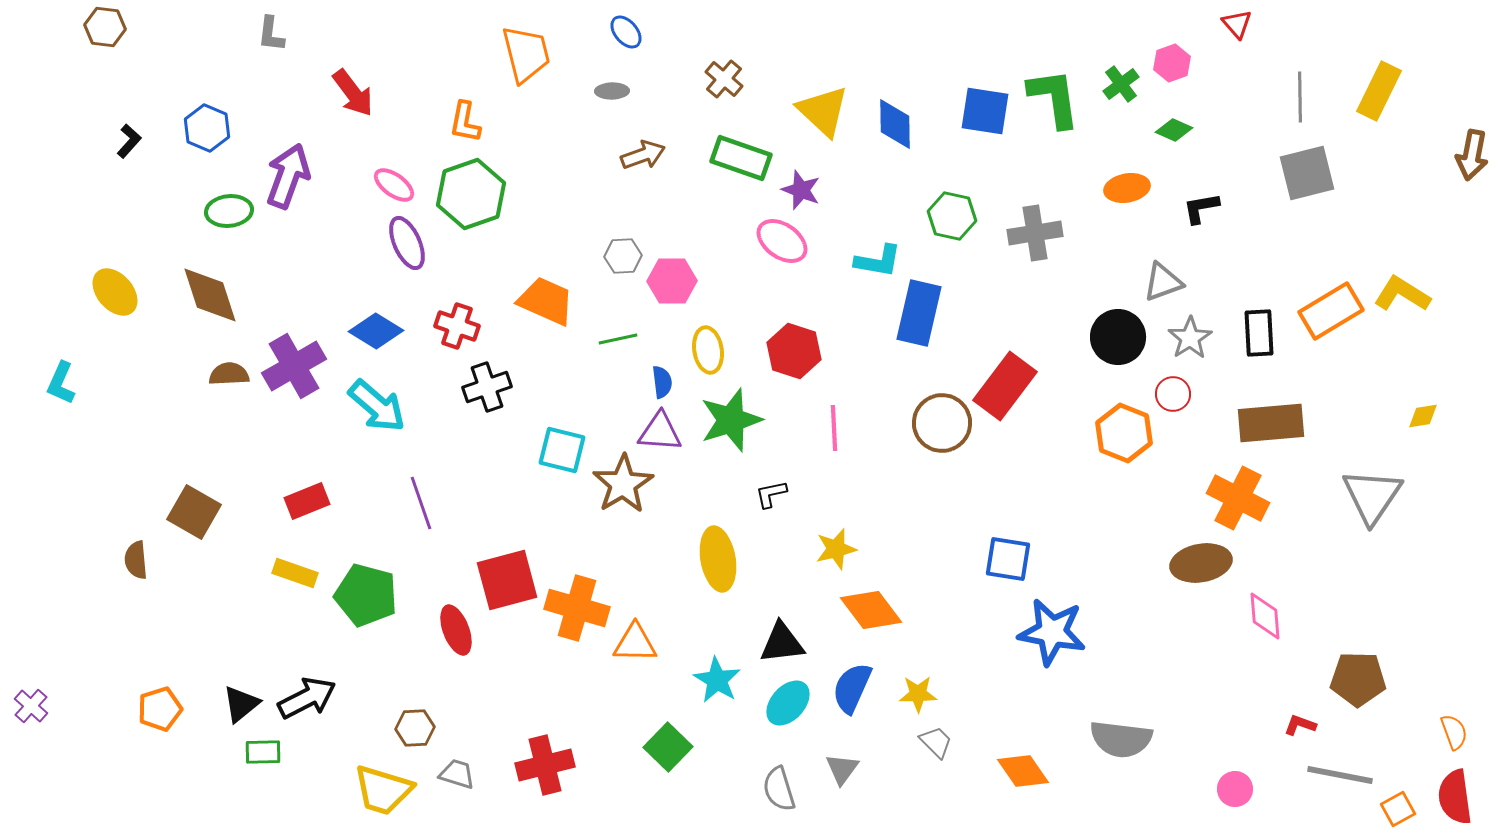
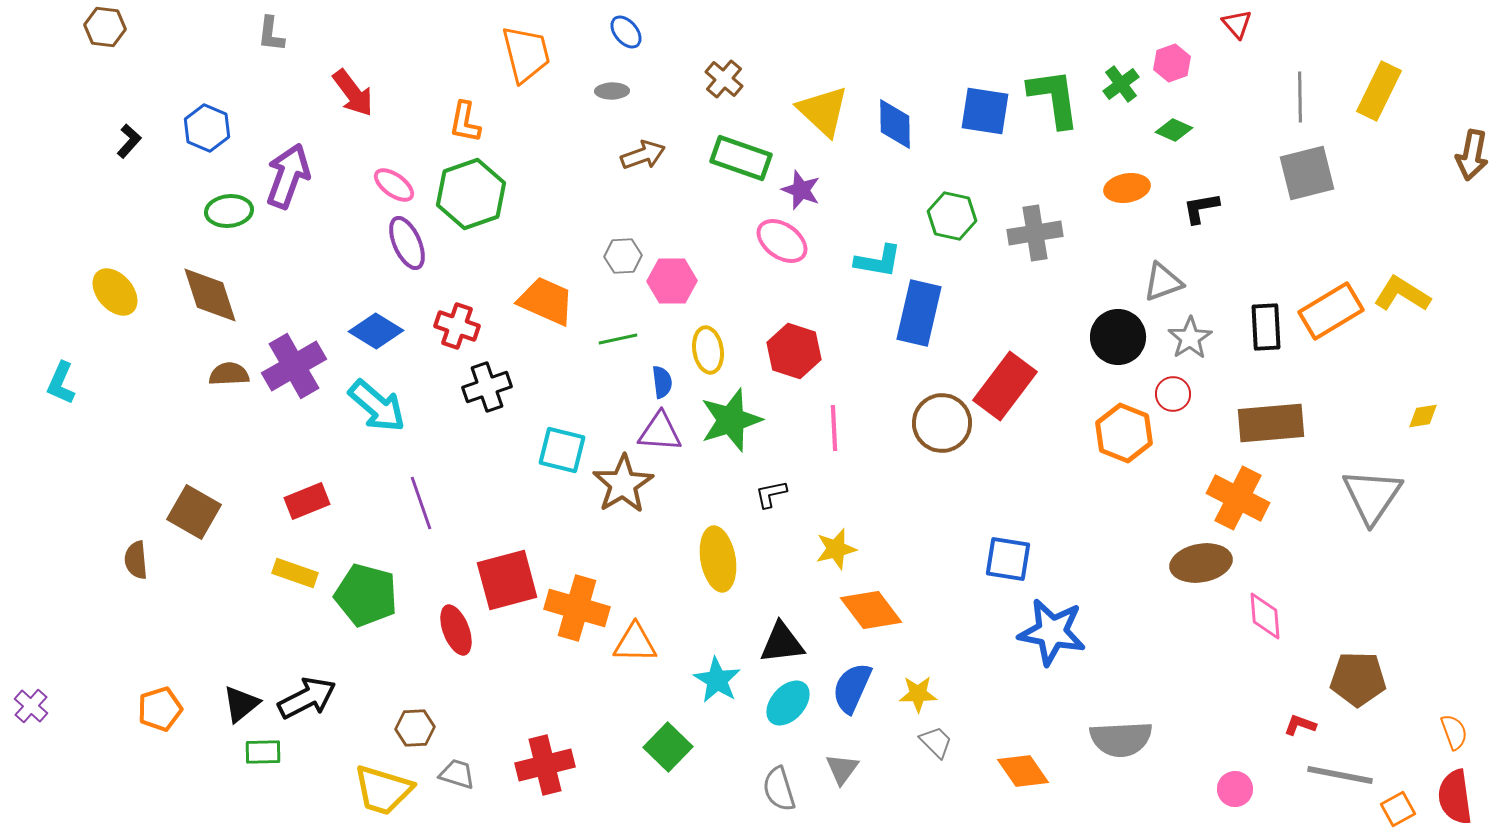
black rectangle at (1259, 333): moved 7 px right, 6 px up
gray semicircle at (1121, 739): rotated 10 degrees counterclockwise
